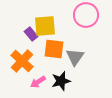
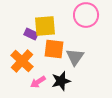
purple rectangle: rotated 24 degrees counterclockwise
